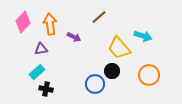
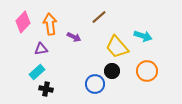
yellow trapezoid: moved 2 px left, 1 px up
orange circle: moved 2 px left, 4 px up
